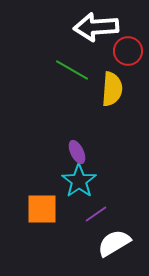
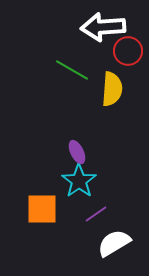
white arrow: moved 7 px right
